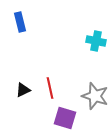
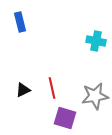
red line: moved 2 px right
gray star: rotated 28 degrees counterclockwise
